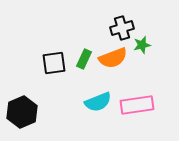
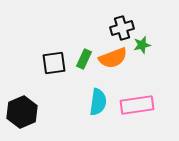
cyan semicircle: rotated 60 degrees counterclockwise
